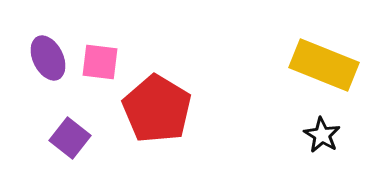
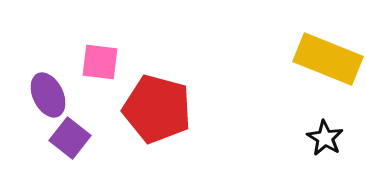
purple ellipse: moved 37 px down
yellow rectangle: moved 4 px right, 6 px up
red pentagon: rotated 16 degrees counterclockwise
black star: moved 3 px right, 3 px down
